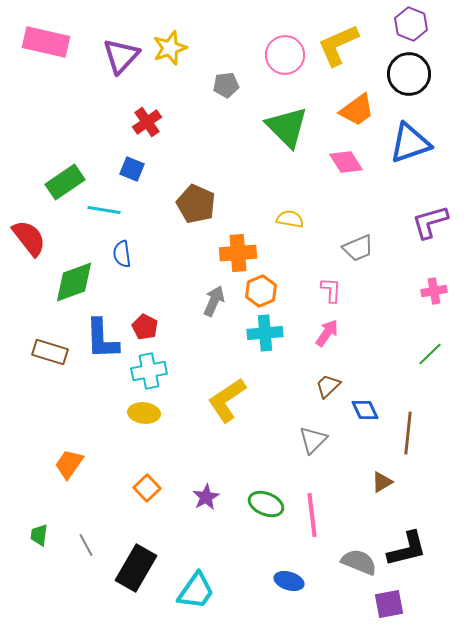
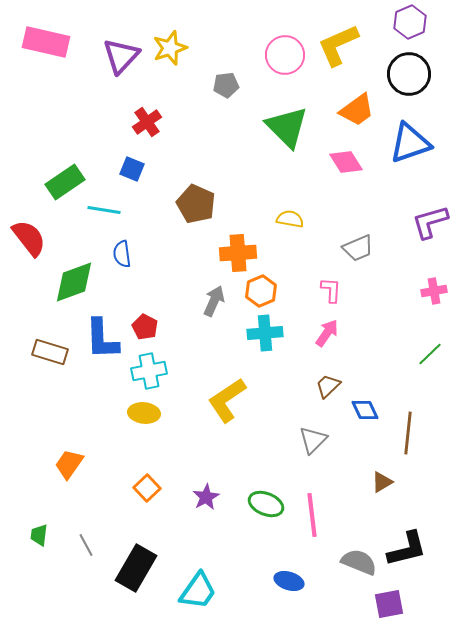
purple hexagon at (411, 24): moved 1 px left, 2 px up; rotated 16 degrees clockwise
cyan trapezoid at (196, 591): moved 2 px right
